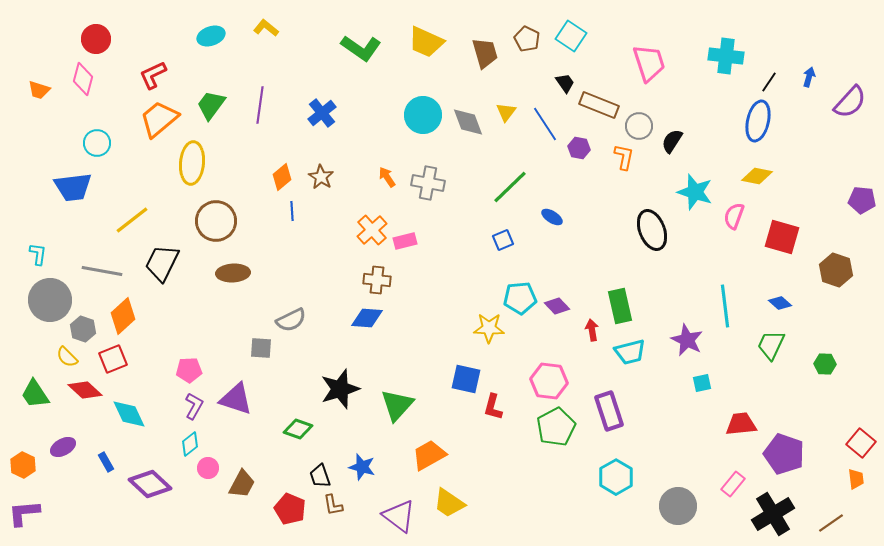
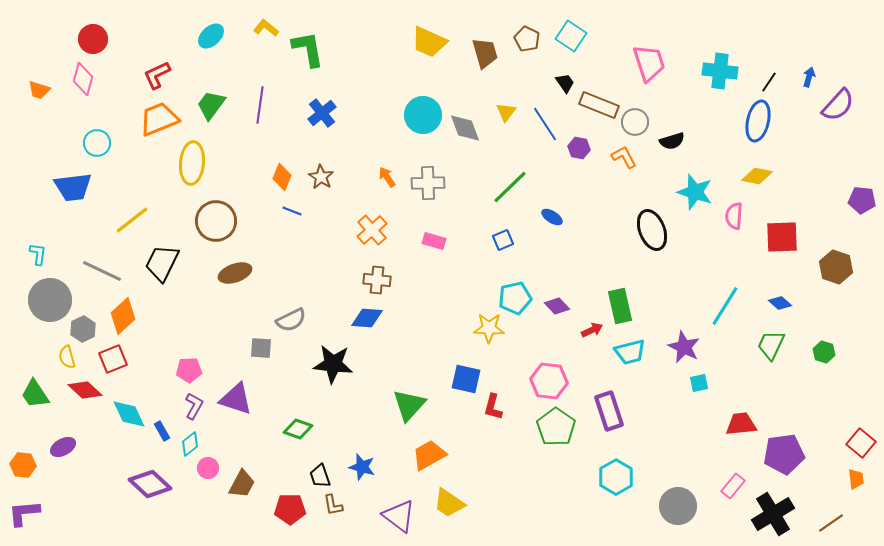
cyan ellipse at (211, 36): rotated 24 degrees counterclockwise
red circle at (96, 39): moved 3 px left
yellow trapezoid at (426, 42): moved 3 px right
green L-shape at (361, 48): moved 53 px left, 1 px down; rotated 135 degrees counterclockwise
cyan cross at (726, 56): moved 6 px left, 15 px down
red L-shape at (153, 75): moved 4 px right
purple semicircle at (850, 102): moved 12 px left, 3 px down
orange trapezoid at (159, 119): rotated 18 degrees clockwise
gray diamond at (468, 122): moved 3 px left, 6 px down
gray circle at (639, 126): moved 4 px left, 4 px up
black semicircle at (672, 141): rotated 140 degrees counterclockwise
orange L-shape at (624, 157): rotated 40 degrees counterclockwise
orange diamond at (282, 177): rotated 28 degrees counterclockwise
gray cross at (428, 183): rotated 12 degrees counterclockwise
blue line at (292, 211): rotated 66 degrees counterclockwise
pink semicircle at (734, 216): rotated 16 degrees counterclockwise
red square at (782, 237): rotated 18 degrees counterclockwise
pink rectangle at (405, 241): moved 29 px right; rotated 30 degrees clockwise
brown hexagon at (836, 270): moved 3 px up
gray line at (102, 271): rotated 15 degrees clockwise
brown ellipse at (233, 273): moved 2 px right; rotated 16 degrees counterclockwise
cyan pentagon at (520, 298): moved 5 px left; rotated 8 degrees counterclockwise
cyan line at (725, 306): rotated 39 degrees clockwise
gray hexagon at (83, 329): rotated 15 degrees clockwise
red arrow at (592, 330): rotated 75 degrees clockwise
purple star at (687, 340): moved 3 px left, 7 px down
yellow semicircle at (67, 357): rotated 30 degrees clockwise
green hexagon at (825, 364): moved 1 px left, 12 px up; rotated 15 degrees clockwise
cyan square at (702, 383): moved 3 px left
black star at (340, 389): moved 7 px left, 25 px up; rotated 24 degrees clockwise
green triangle at (397, 405): moved 12 px right
green pentagon at (556, 427): rotated 9 degrees counterclockwise
purple pentagon at (784, 454): rotated 27 degrees counterclockwise
blue rectangle at (106, 462): moved 56 px right, 31 px up
orange hexagon at (23, 465): rotated 20 degrees counterclockwise
pink rectangle at (733, 484): moved 2 px down
red pentagon at (290, 509): rotated 24 degrees counterclockwise
